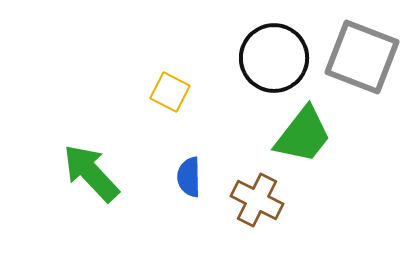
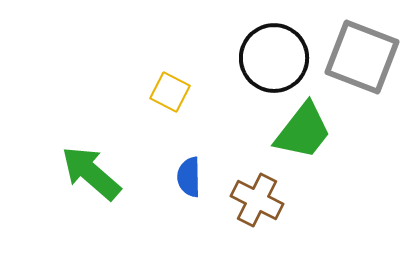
green trapezoid: moved 4 px up
green arrow: rotated 6 degrees counterclockwise
